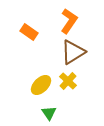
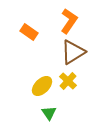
yellow ellipse: moved 1 px right, 1 px down
